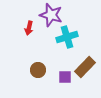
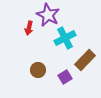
purple star: moved 3 px left; rotated 10 degrees clockwise
cyan cross: moved 2 px left, 1 px down; rotated 10 degrees counterclockwise
brown rectangle: moved 7 px up
purple square: rotated 32 degrees counterclockwise
